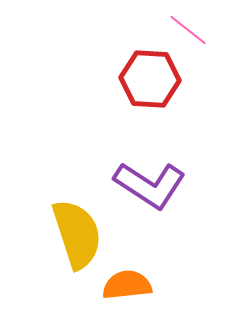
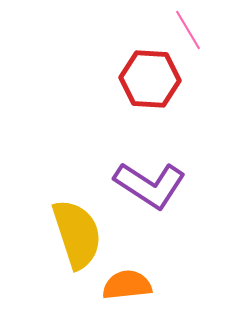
pink line: rotated 21 degrees clockwise
